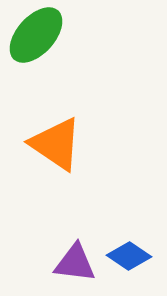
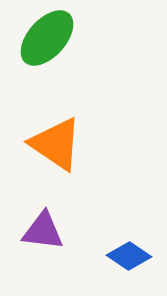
green ellipse: moved 11 px right, 3 px down
purple triangle: moved 32 px left, 32 px up
